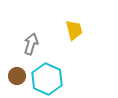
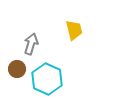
brown circle: moved 7 px up
